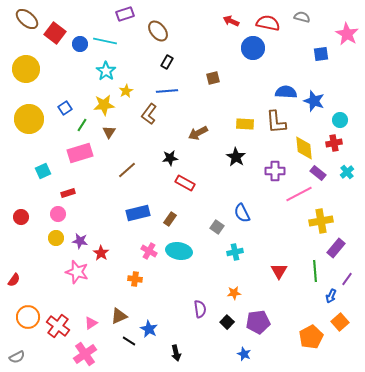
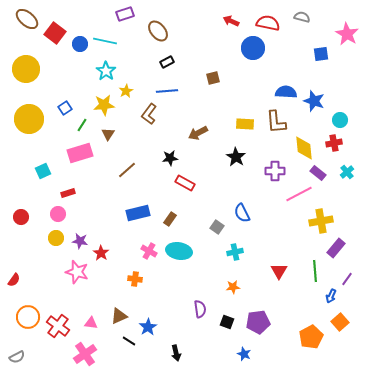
black rectangle at (167, 62): rotated 32 degrees clockwise
brown triangle at (109, 132): moved 1 px left, 2 px down
orange star at (234, 293): moved 1 px left, 6 px up
black square at (227, 322): rotated 24 degrees counterclockwise
pink triangle at (91, 323): rotated 40 degrees clockwise
blue star at (149, 329): moved 1 px left, 2 px up; rotated 12 degrees clockwise
